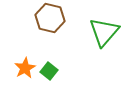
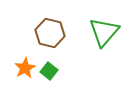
brown hexagon: moved 15 px down
